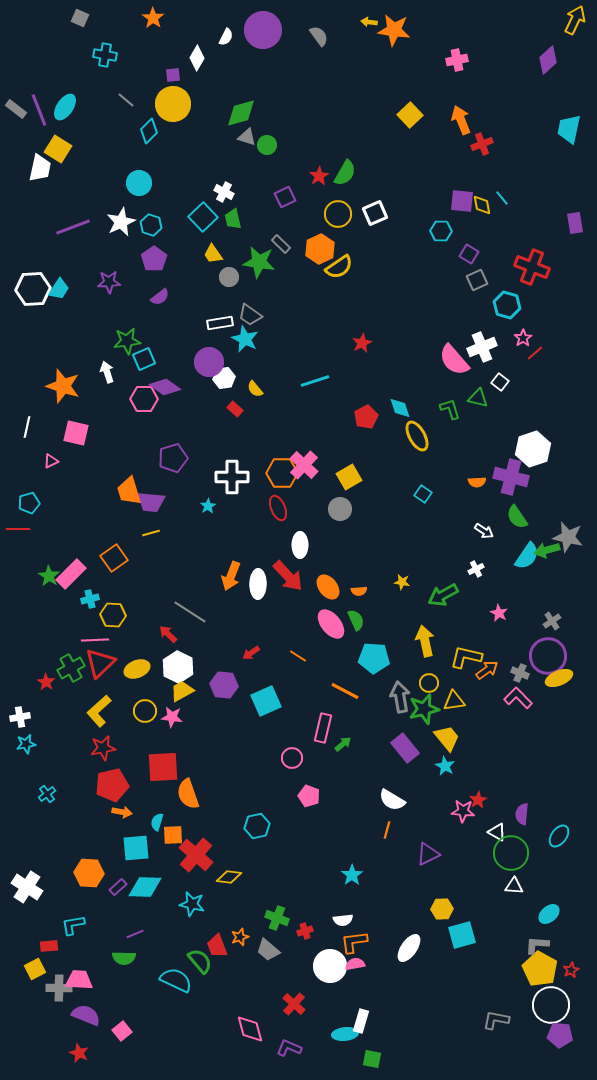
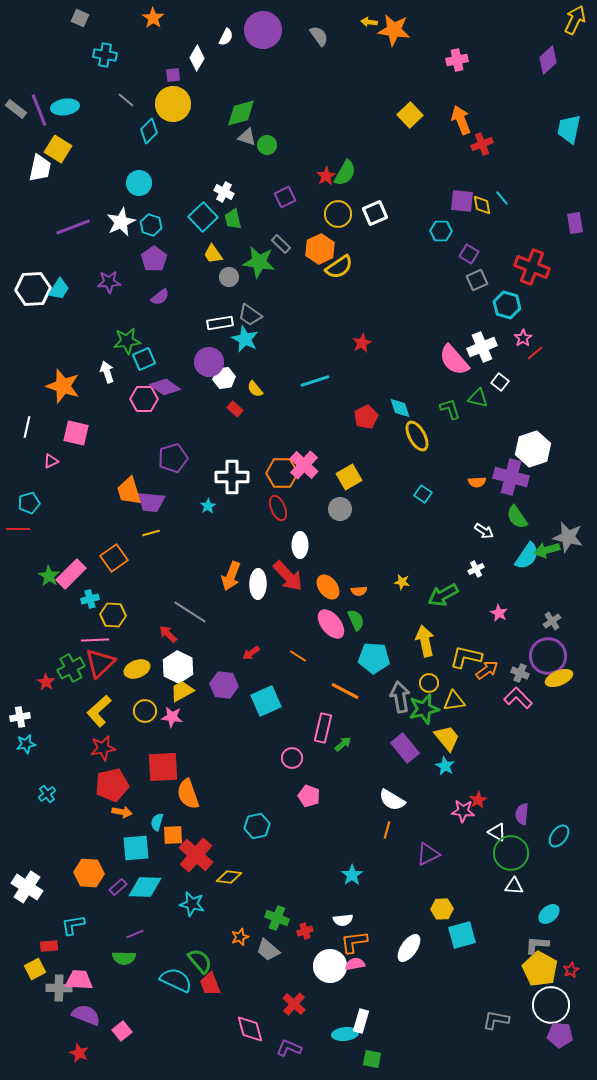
cyan ellipse at (65, 107): rotated 48 degrees clockwise
red star at (319, 176): moved 7 px right
red trapezoid at (217, 946): moved 7 px left, 38 px down
